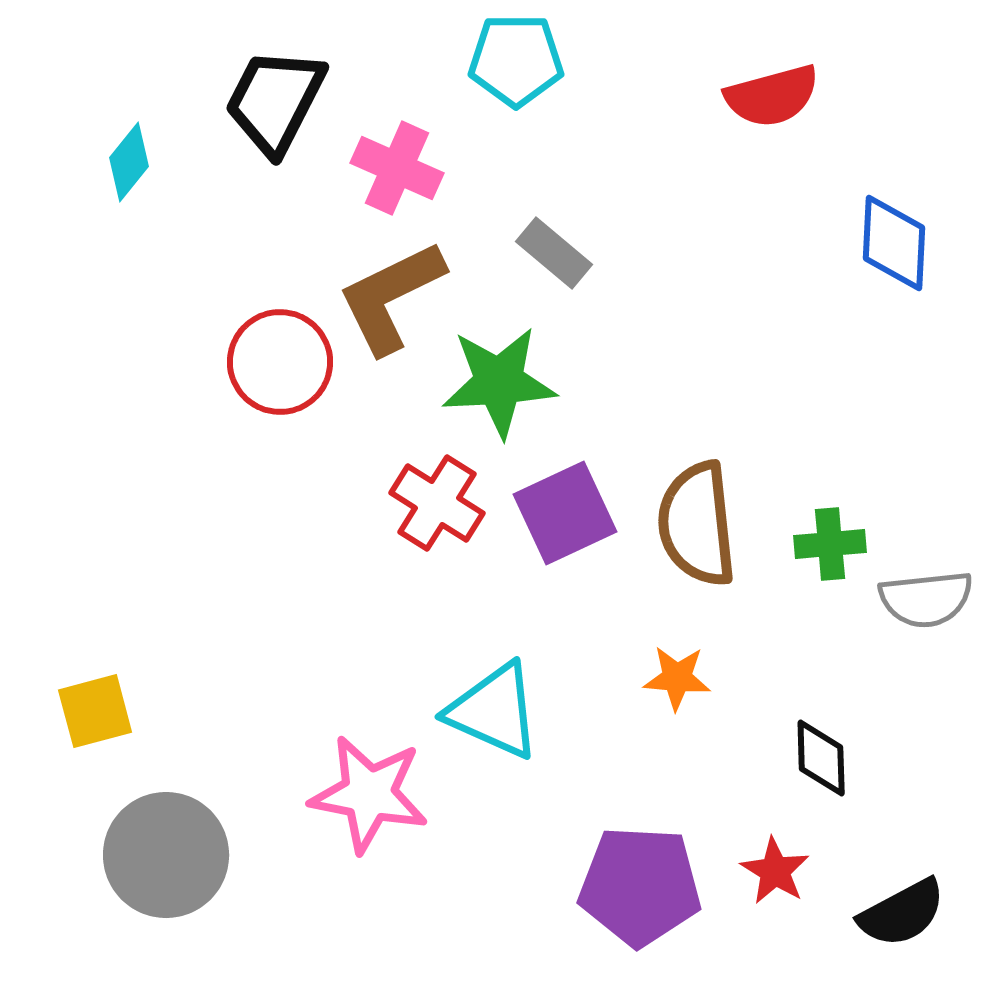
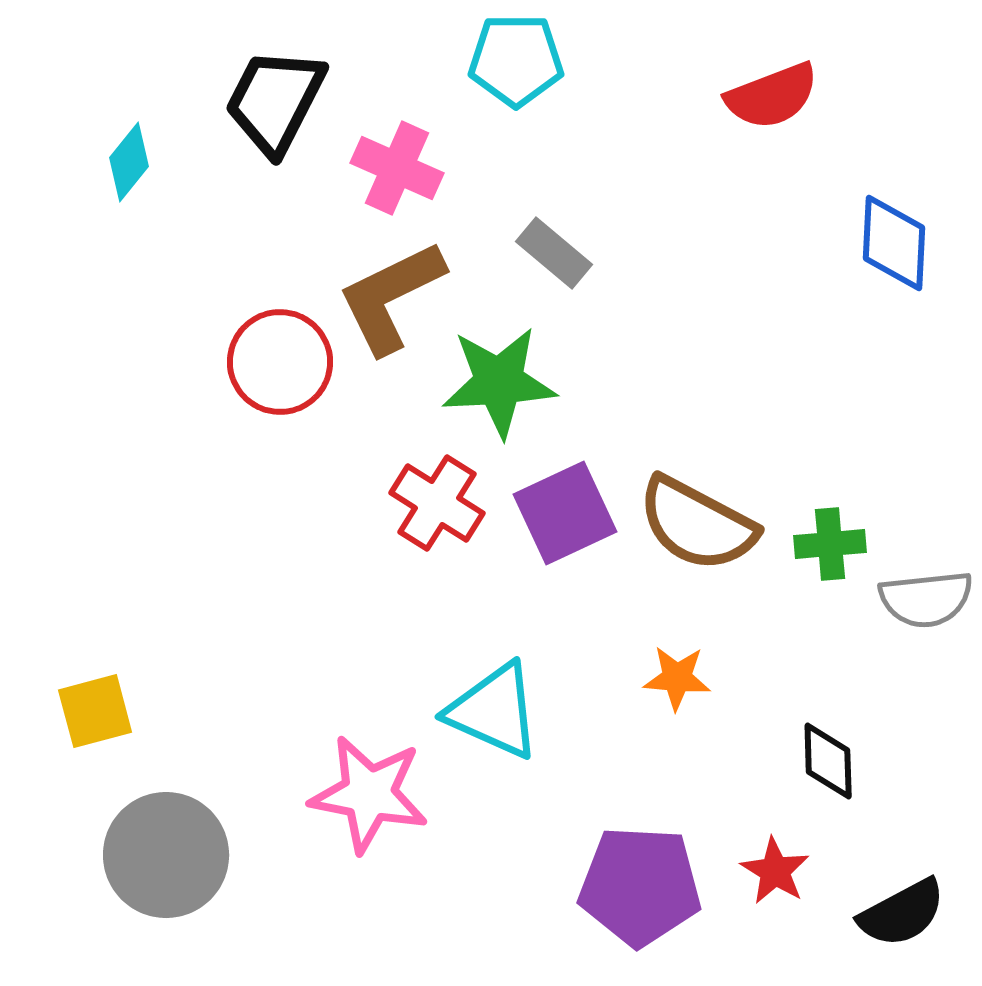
red semicircle: rotated 6 degrees counterclockwise
brown semicircle: rotated 56 degrees counterclockwise
black diamond: moved 7 px right, 3 px down
